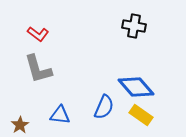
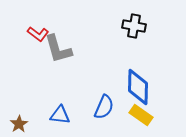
gray L-shape: moved 20 px right, 20 px up
blue diamond: moved 2 px right; rotated 42 degrees clockwise
brown star: moved 1 px left, 1 px up
